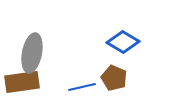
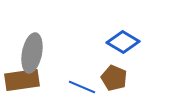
brown rectangle: moved 2 px up
blue line: rotated 36 degrees clockwise
